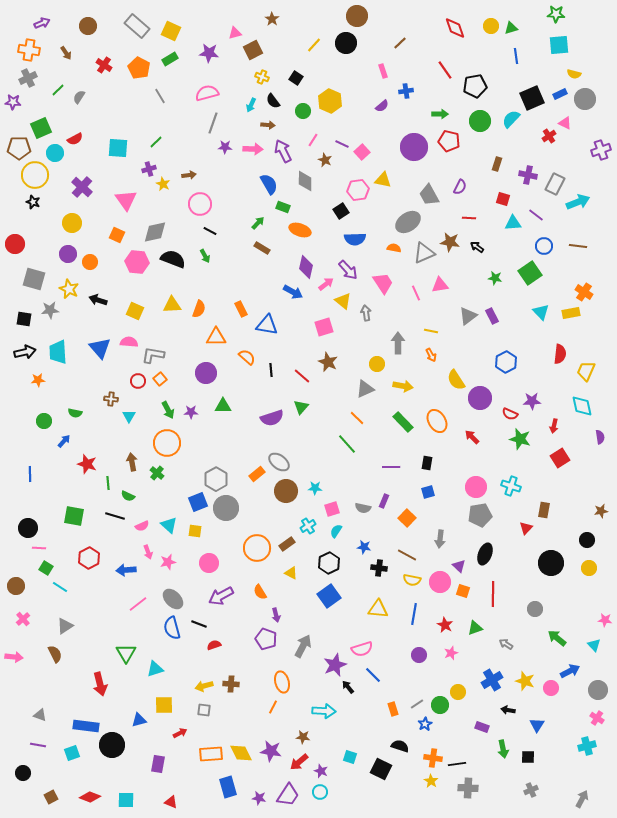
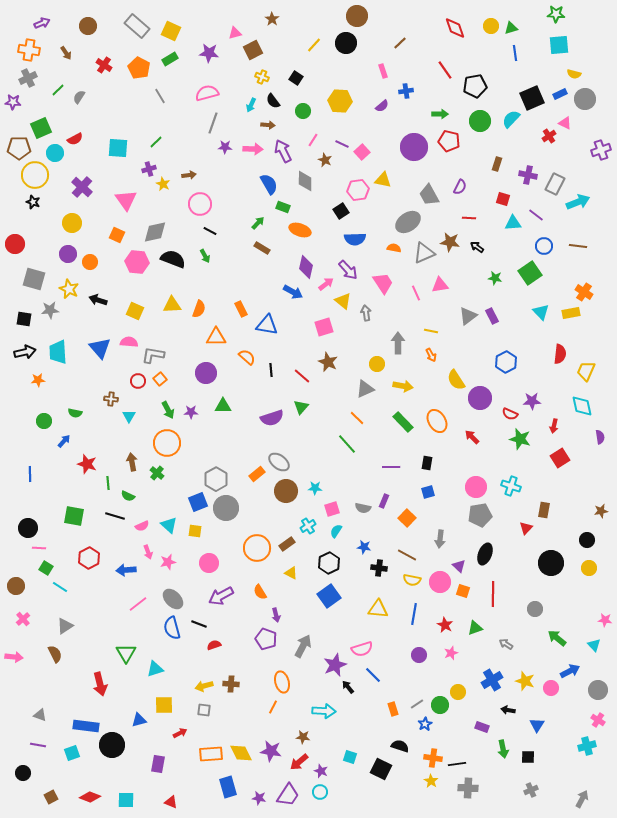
blue line at (516, 56): moved 1 px left, 3 px up
yellow hexagon at (330, 101): moved 10 px right; rotated 20 degrees counterclockwise
pink cross at (597, 718): moved 1 px right, 2 px down
